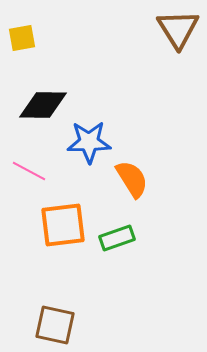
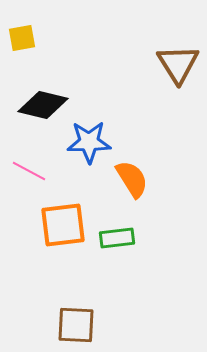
brown triangle: moved 35 px down
black diamond: rotated 12 degrees clockwise
green rectangle: rotated 12 degrees clockwise
brown square: moved 21 px right; rotated 9 degrees counterclockwise
